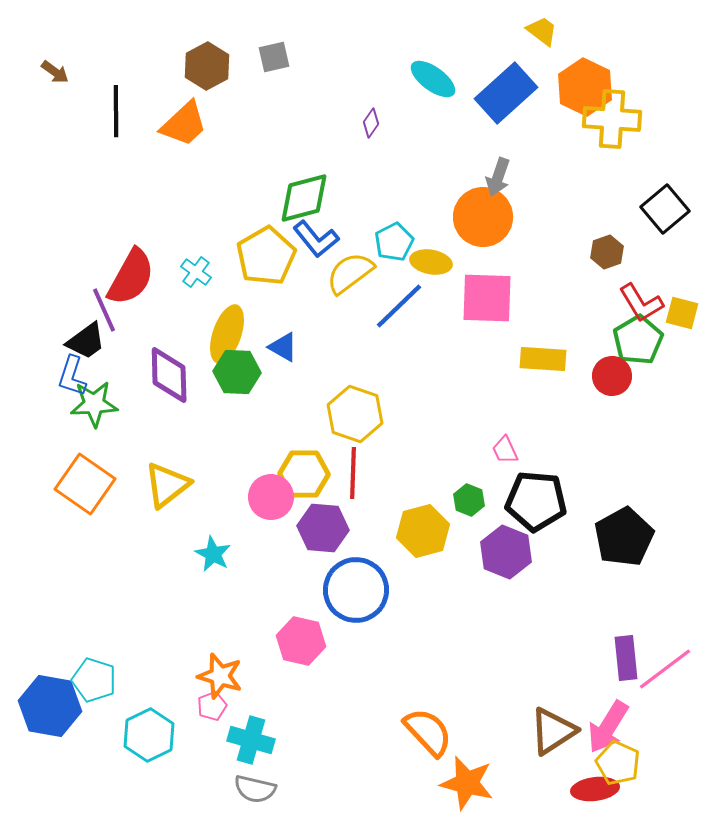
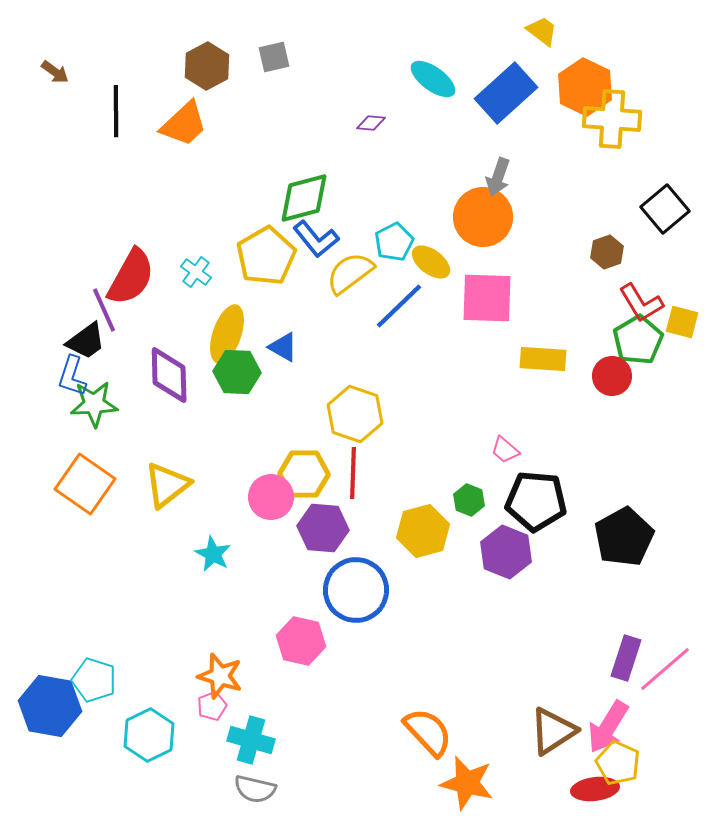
purple diamond at (371, 123): rotated 60 degrees clockwise
yellow ellipse at (431, 262): rotated 27 degrees clockwise
yellow square at (682, 313): moved 9 px down
pink trapezoid at (505, 450): rotated 24 degrees counterclockwise
purple rectangle at (626, 658): rotated 24 degrees clockwise
pink line at (665, 669): rotated 4 degrees counterclockwise
